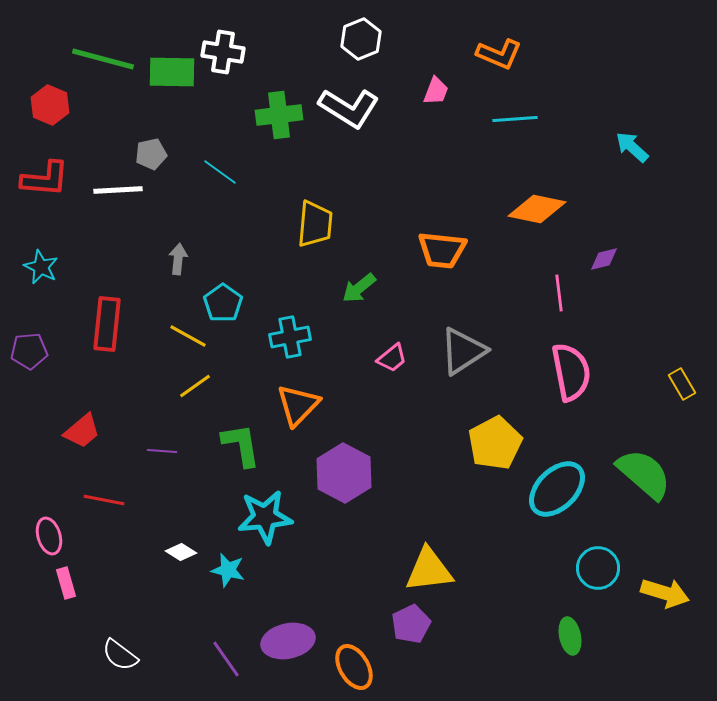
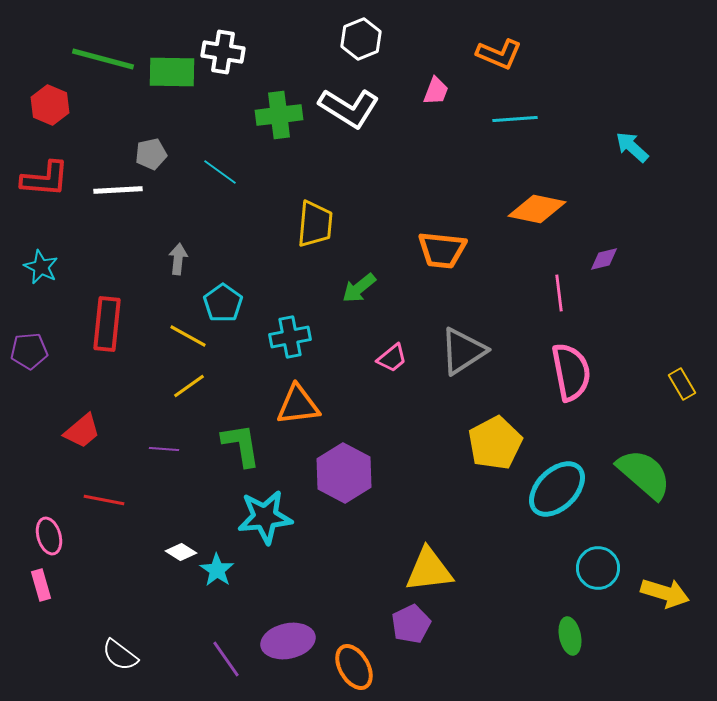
yellow line at (195, 386): moved 6 px left
orange triangle at (298, 405): rotated 39 degrees clockwise
purple line at (162, 451): moved 2 px right, 2 px up
cyan star at (228, 570): moved 11 px left; rotated 20 degrees clockwise
pink rectangle at (66, 583): moved 25 px left, 2 px down
